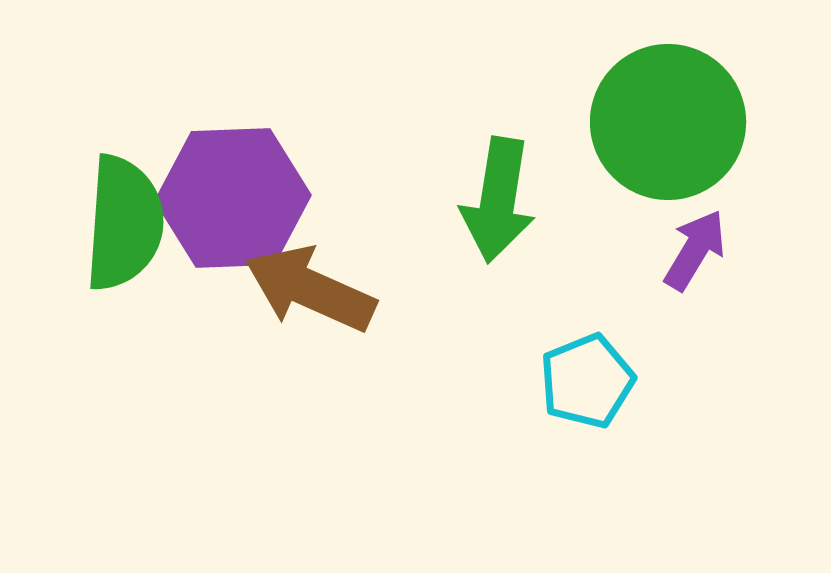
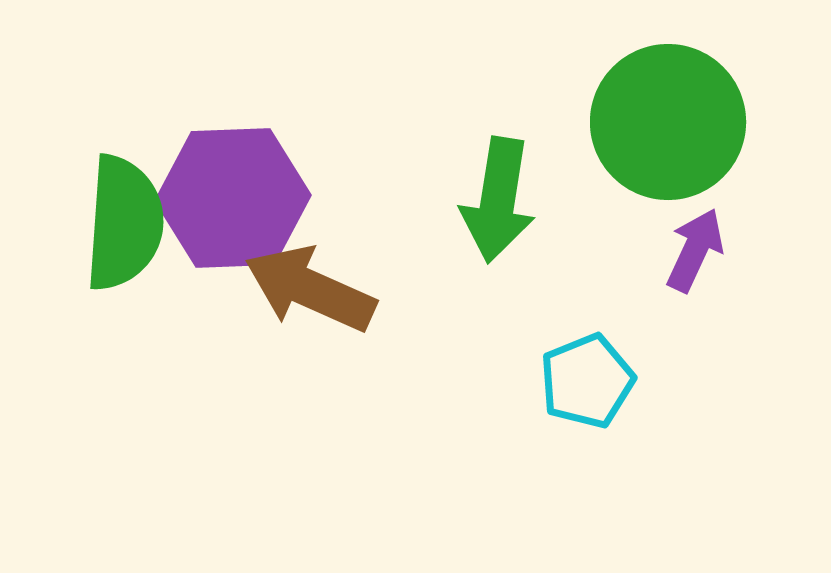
purple arrow: rotated 6 degrees counterclockwise
